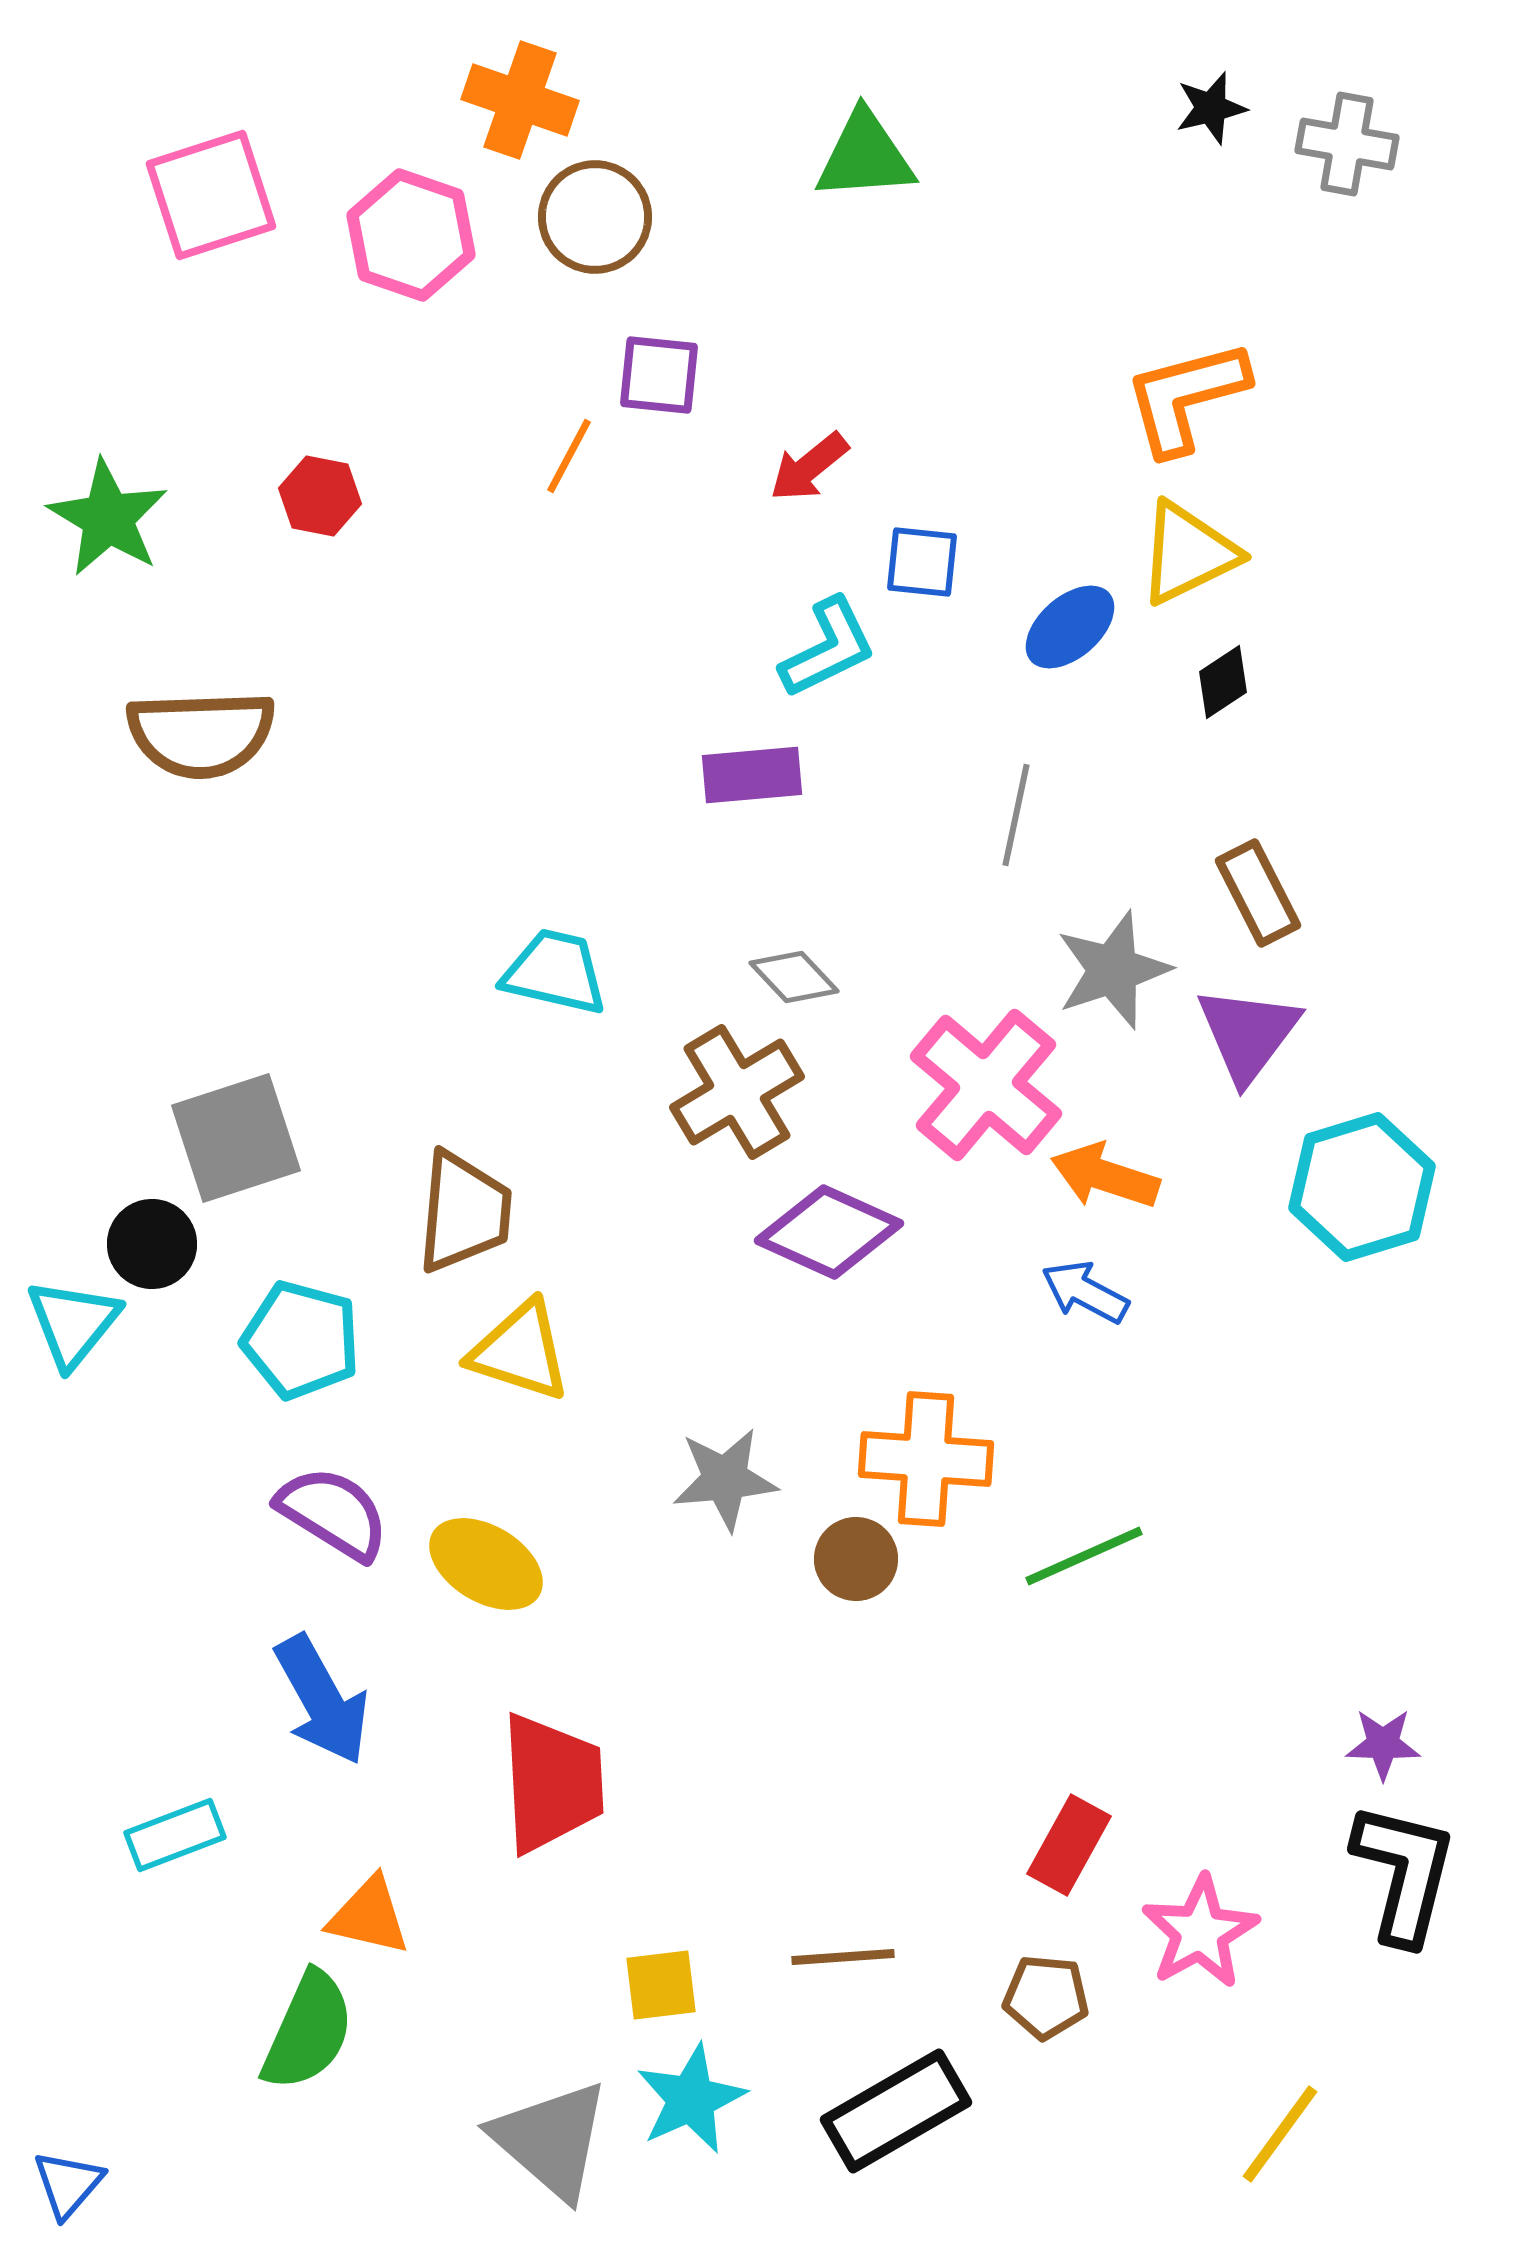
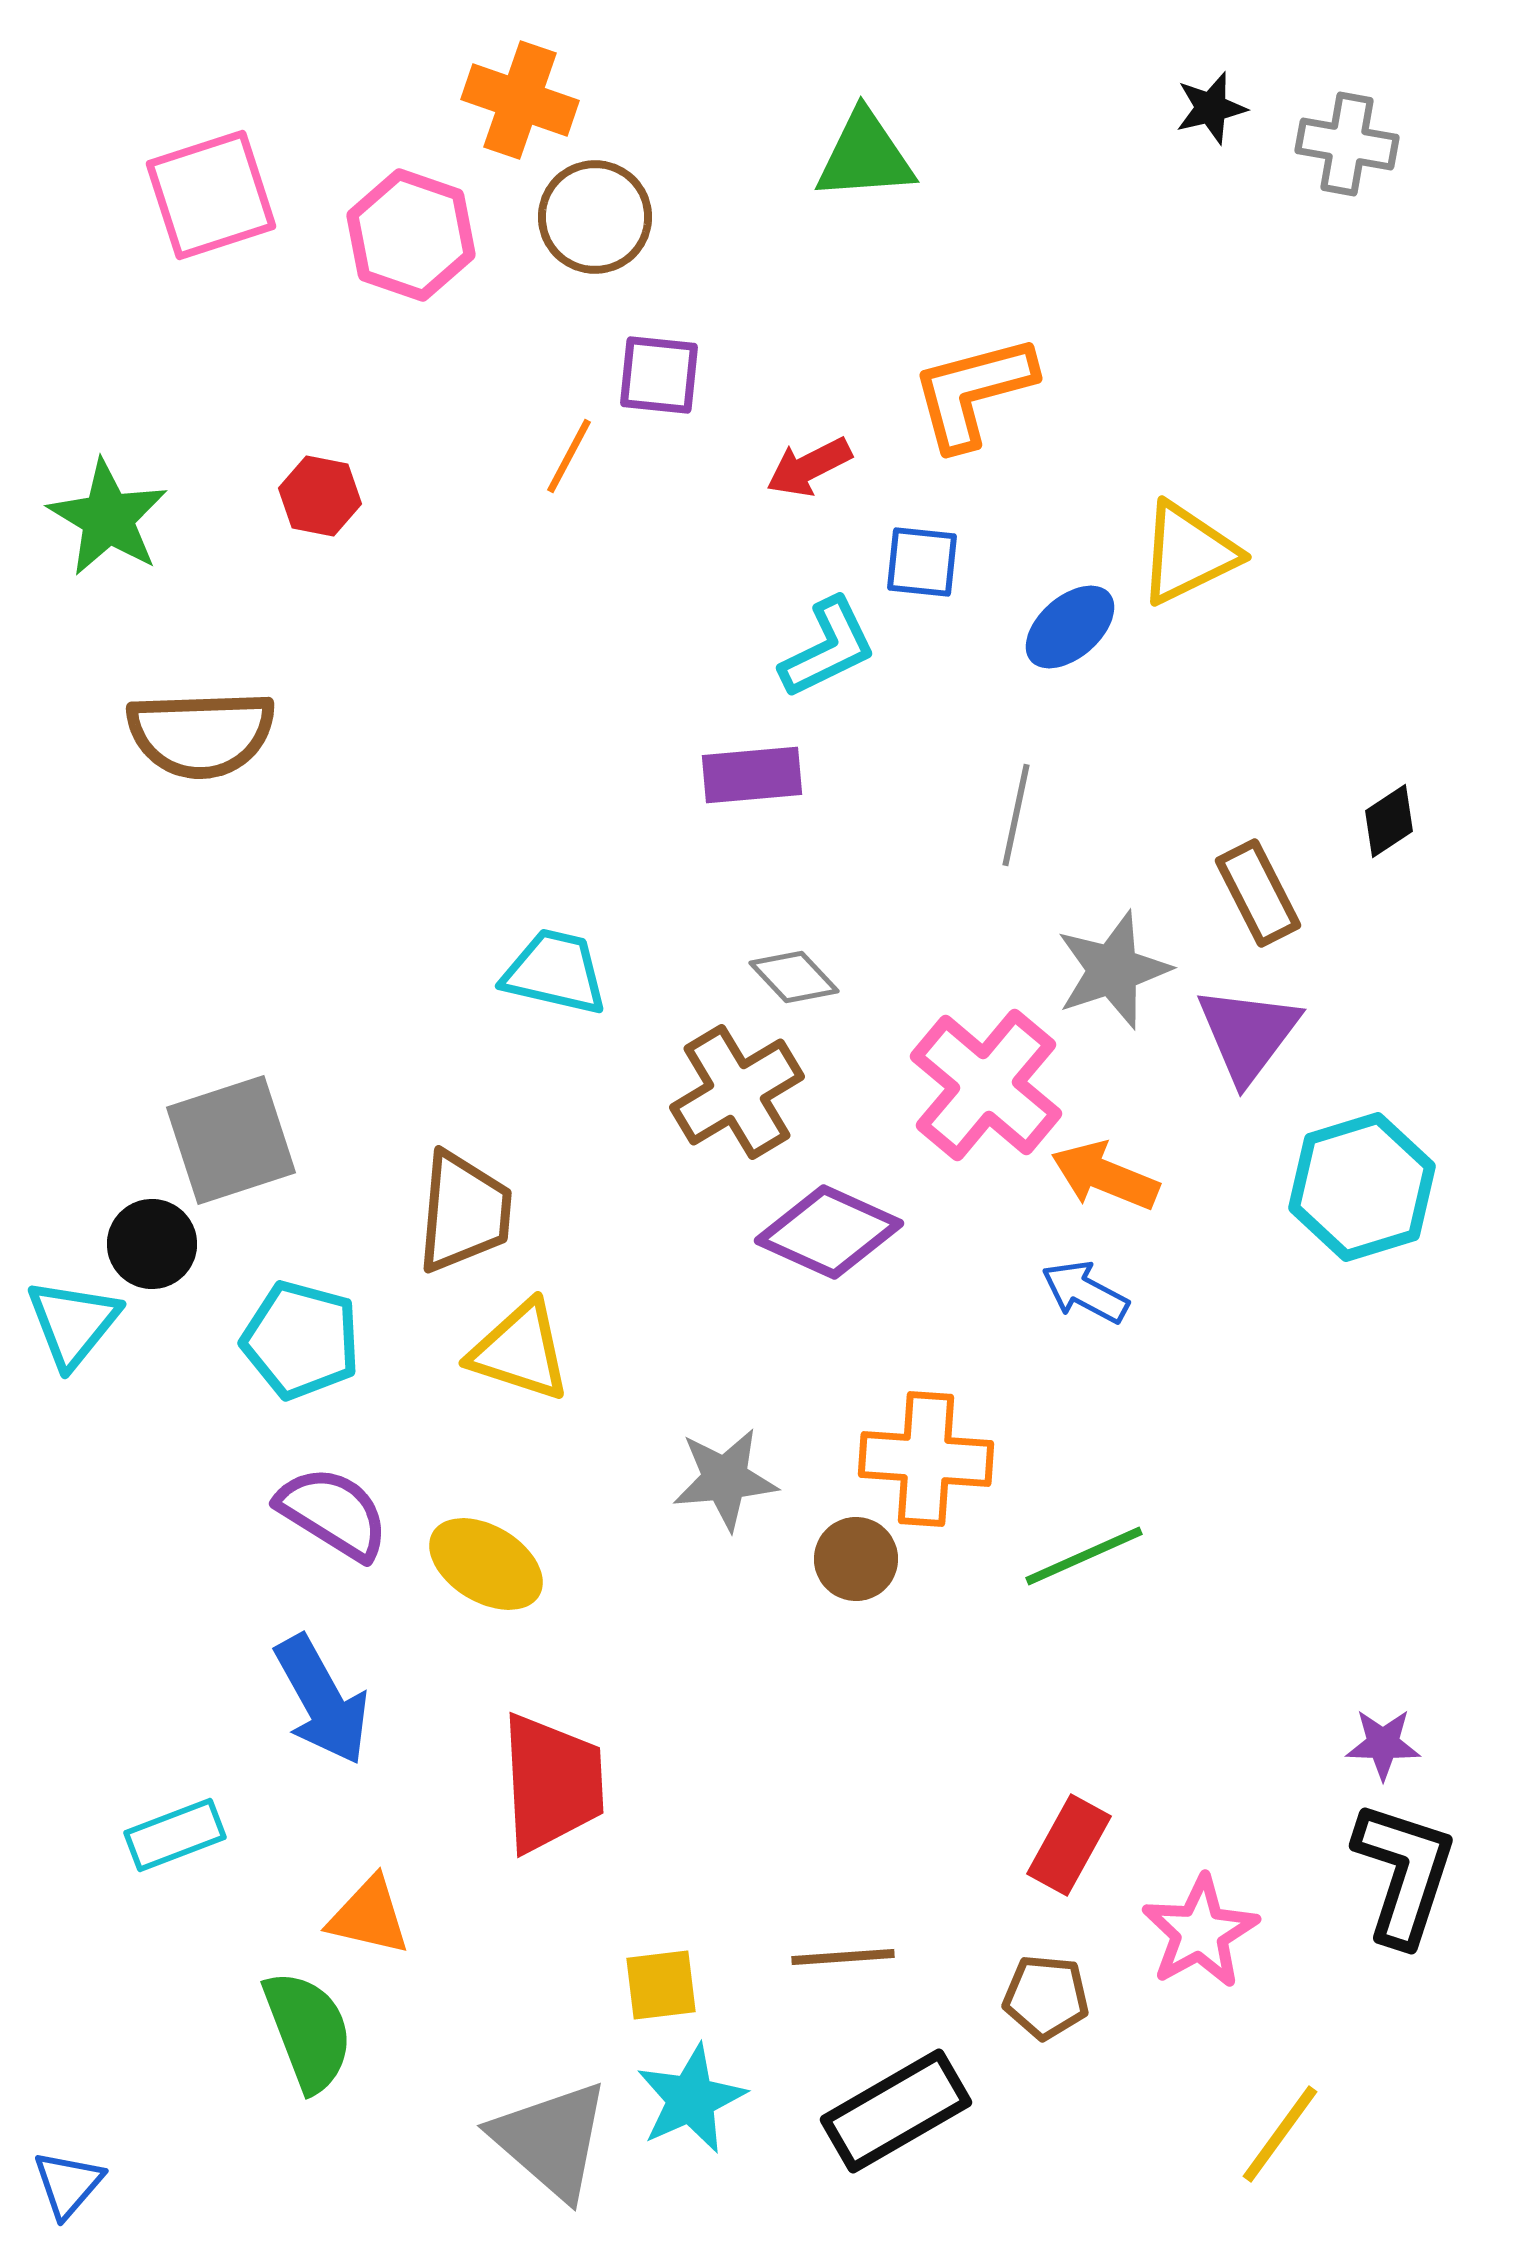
orange L-shape at (1186, 397): moved 213 px left, 5 px up
red arrow at (809, 467): rotated 12 degrees clockwise
black diamond at (1223, 682): moved 166 px right, 139 px down
gray square at (236, 1138): moved 5 px left, 2 px down
orange arrow at (1105, 1176): rotated 4 degrees clockwise
black L-shape at (1404, 1873): rotated 4 degrees clockwise
green semicircle at (308, 2031): rotated 45 degrees counterclockwise
